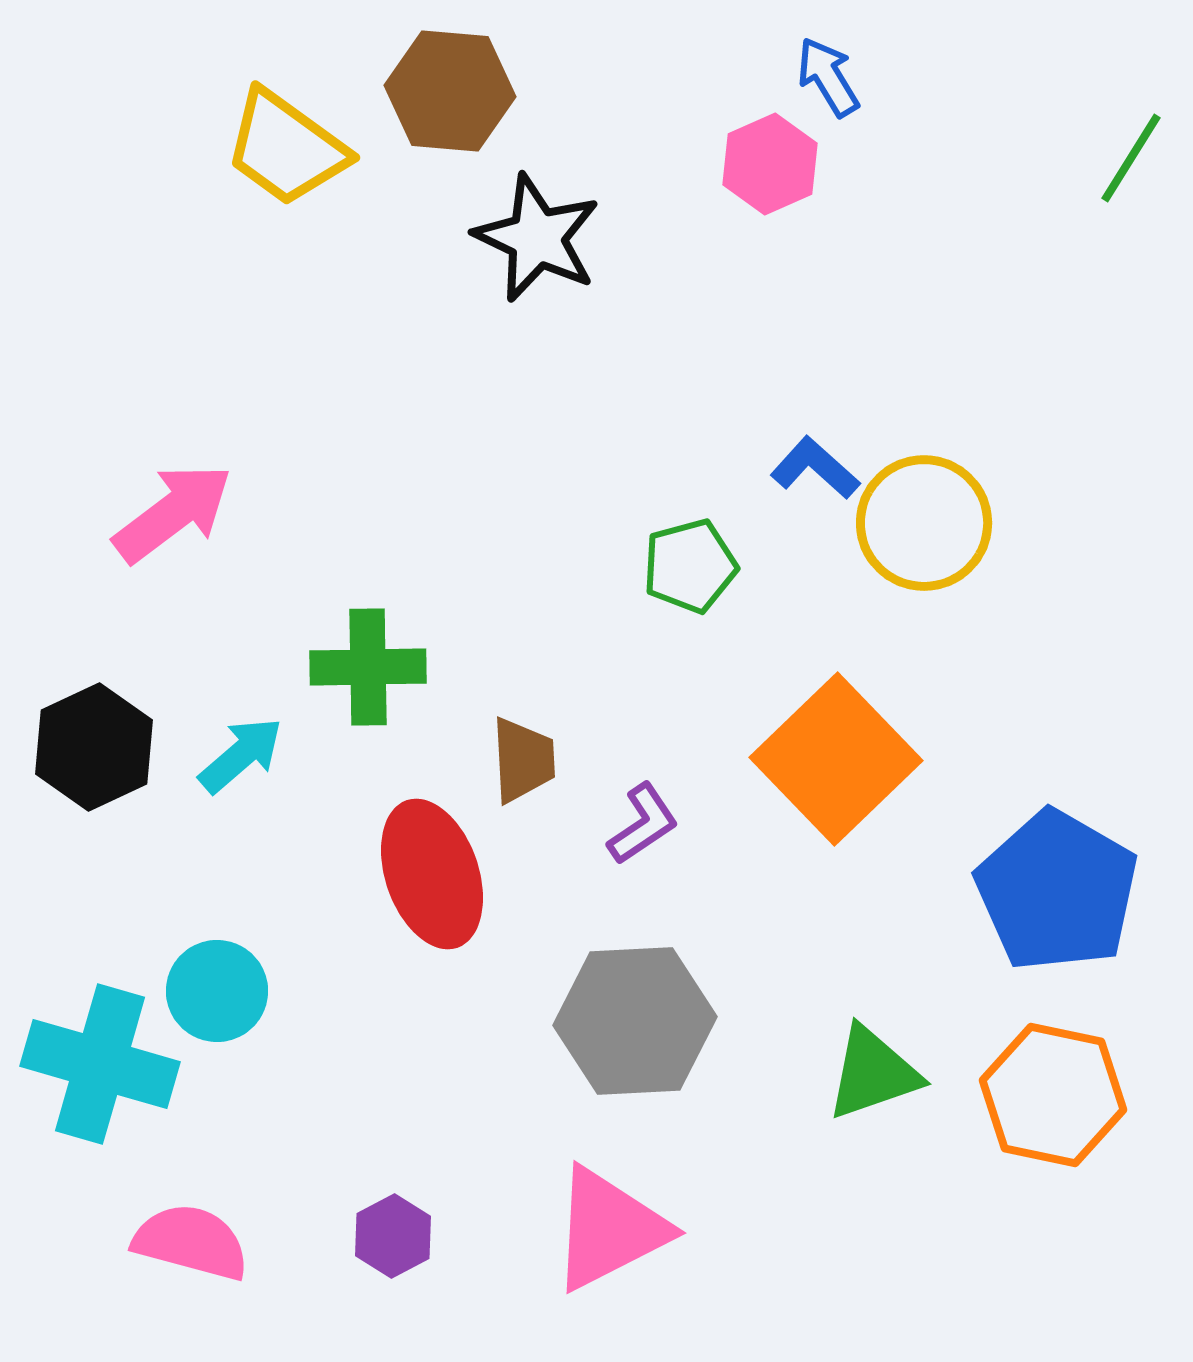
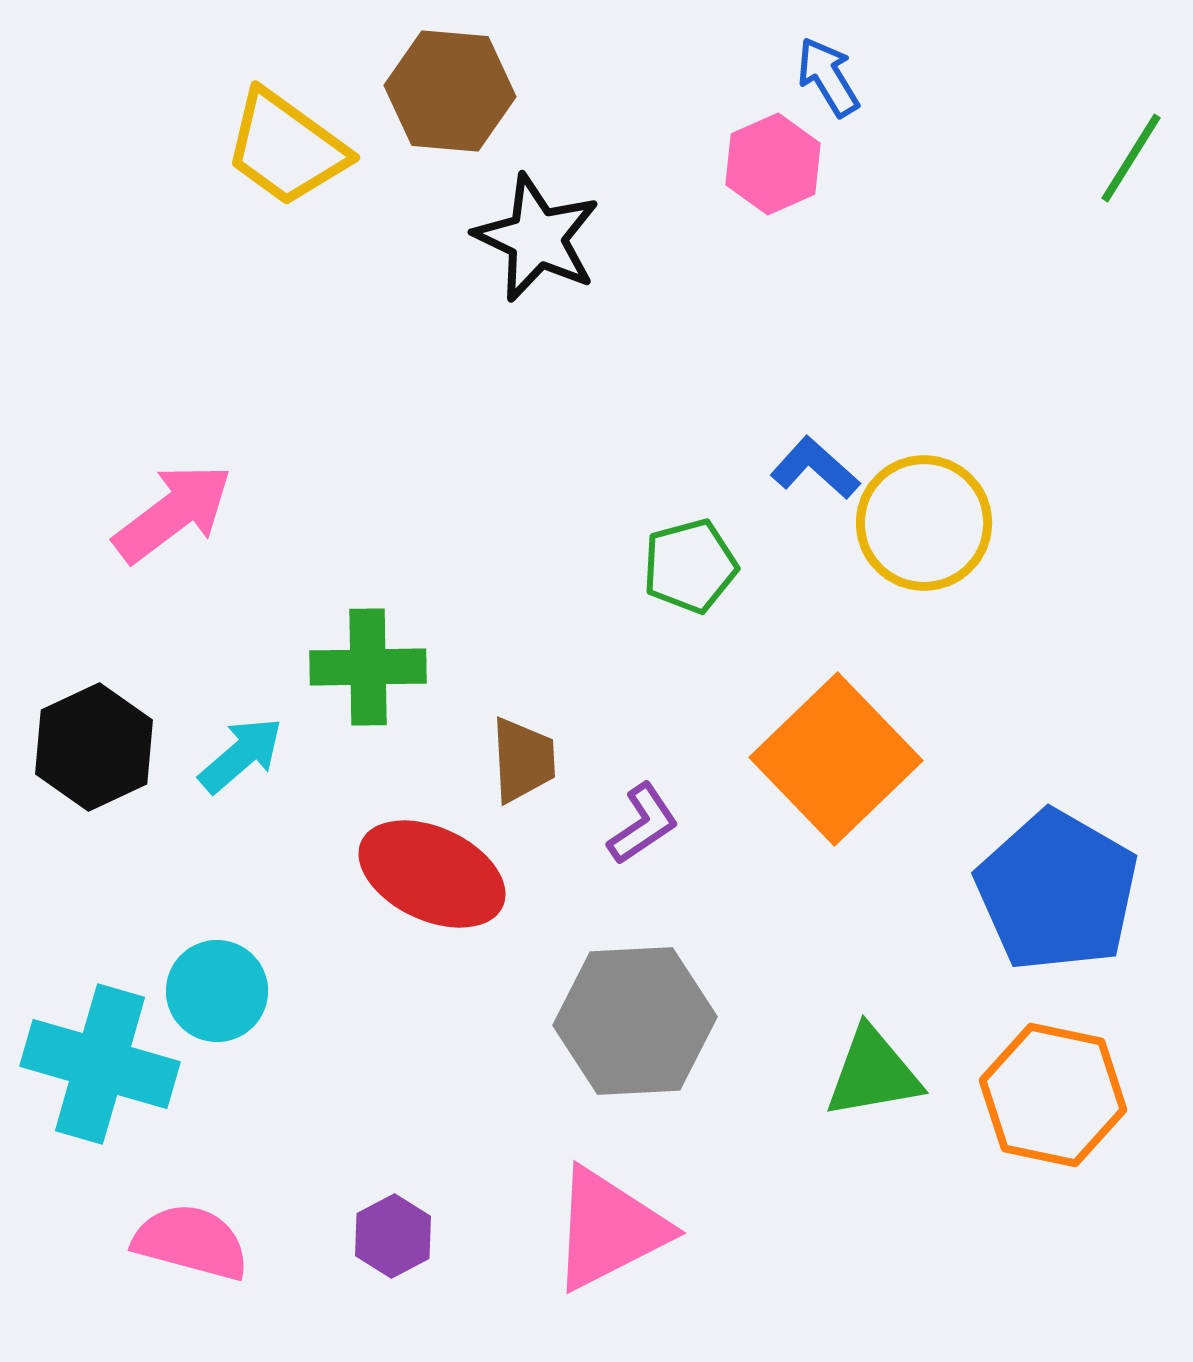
pink hexagon: moved 3 px right
red ellipse: rotated 46 degrees counterclockwise
green triangle: rotated 9 degrees clockwise
